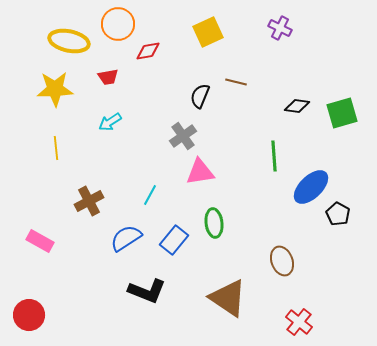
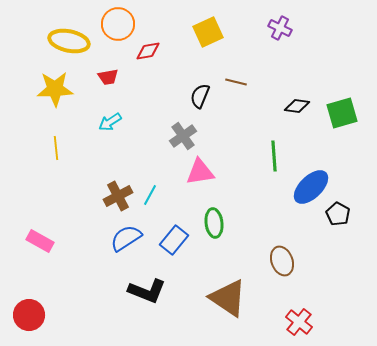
brown cross: moved 29 px right, 5 px up
